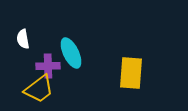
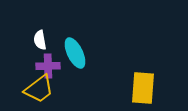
white semicircle: moved 17 px right, 1 px down
cyan ellipse: moved 4 px right
yellow rectangle: moved 12 px right, 15 px down
